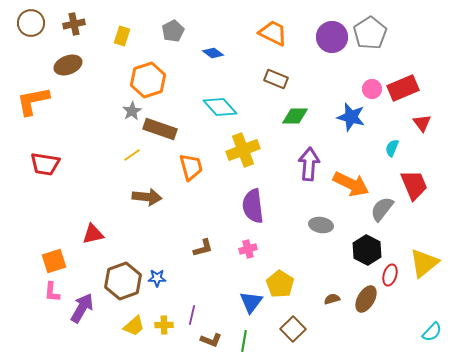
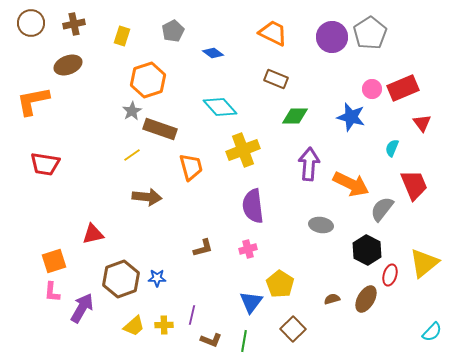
brown hexagon at (123, 281): moved 2 px left, 2 px up
